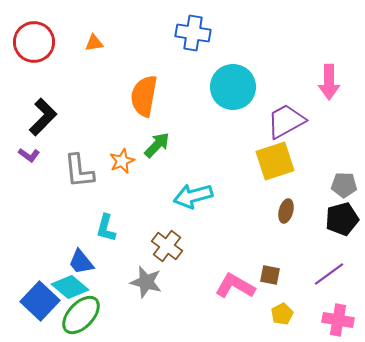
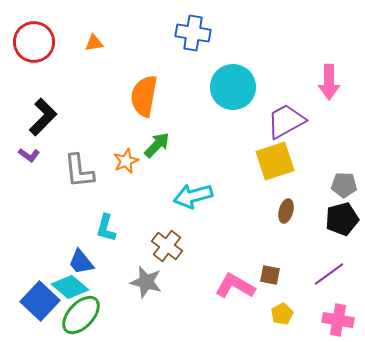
orange star: moved 4 px right
